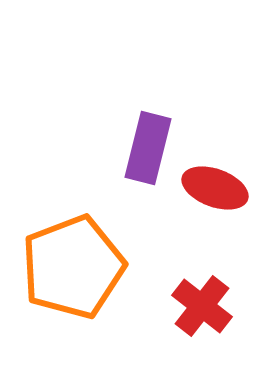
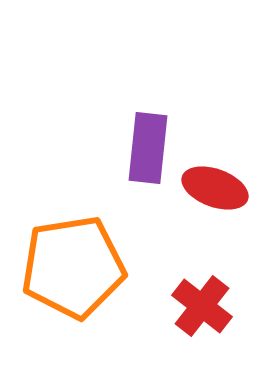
purple rectangle: rotated 8 degrees counterclockwise
orange pentagon: rotated 12 degrees clockwise
